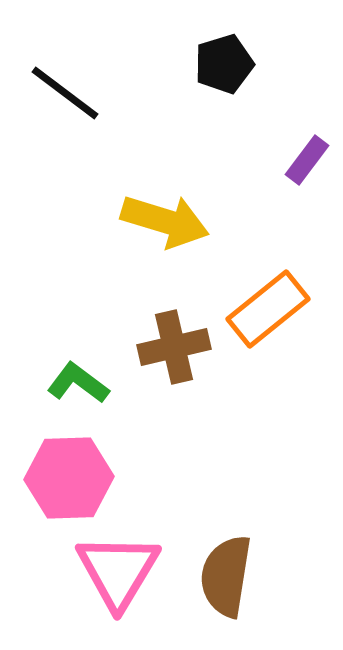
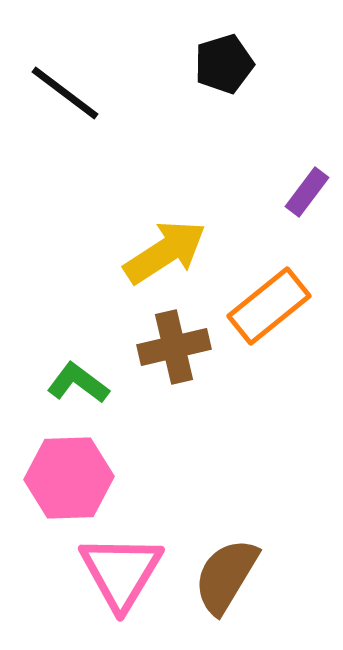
purple rectangle: moved 32 px down
yellow arrow: moved 31 px down; rotated 50 degrees counterclockwise
orange rectangle: moved 1 px right, 3 px up
pink triangle: moved 3 px right, 1 px down
brown semicircle: rotated 22 degrees clockwise
